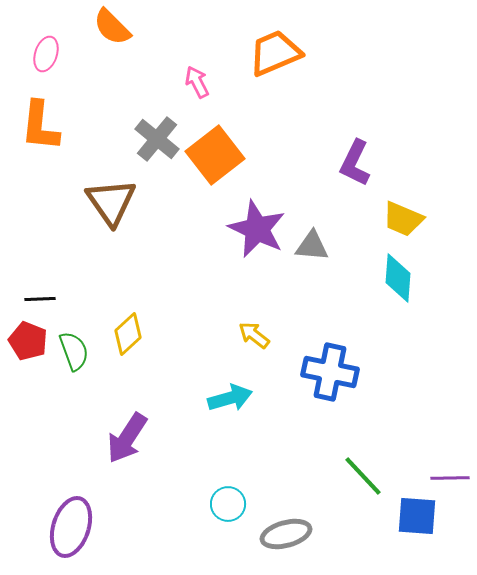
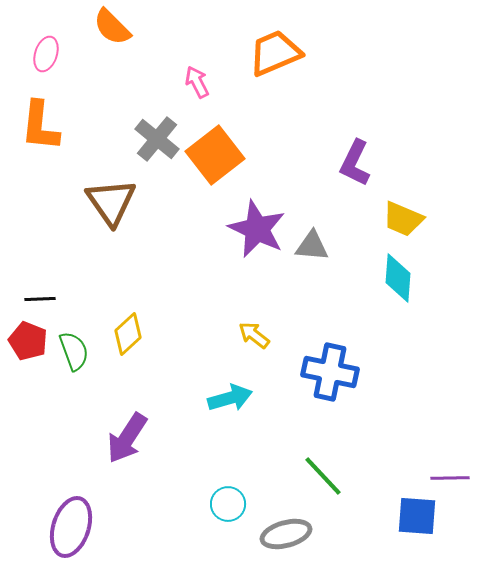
green line: moved 40 px left
